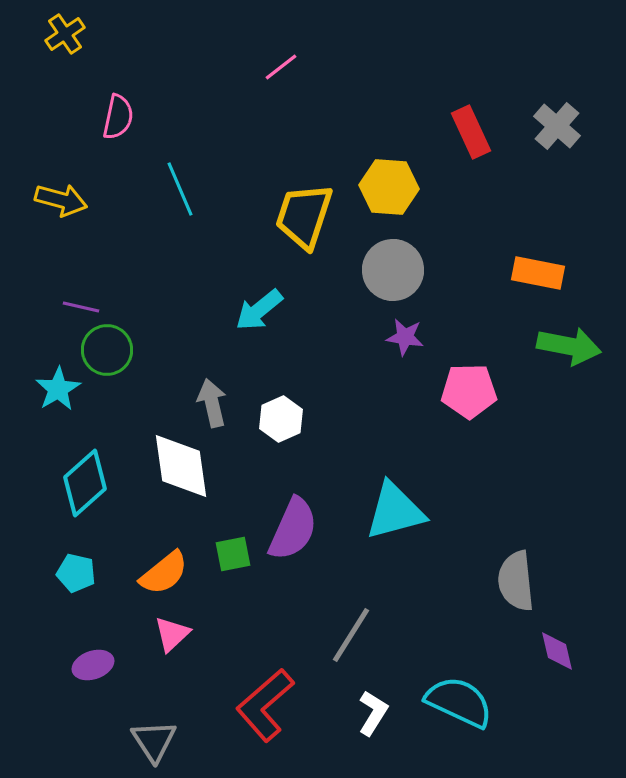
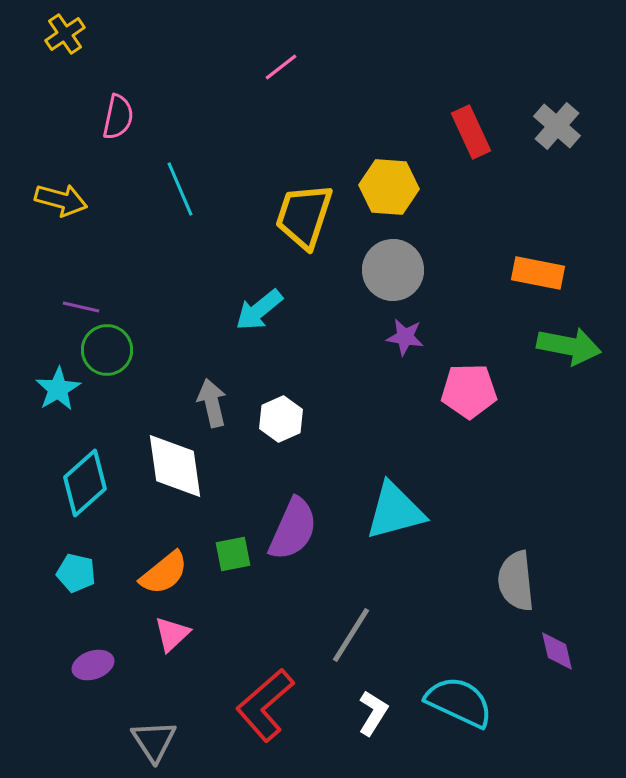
white diamond: moved 6 px left
